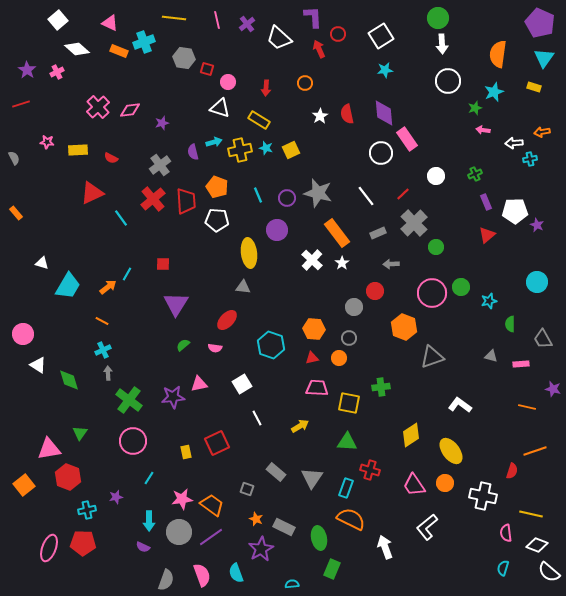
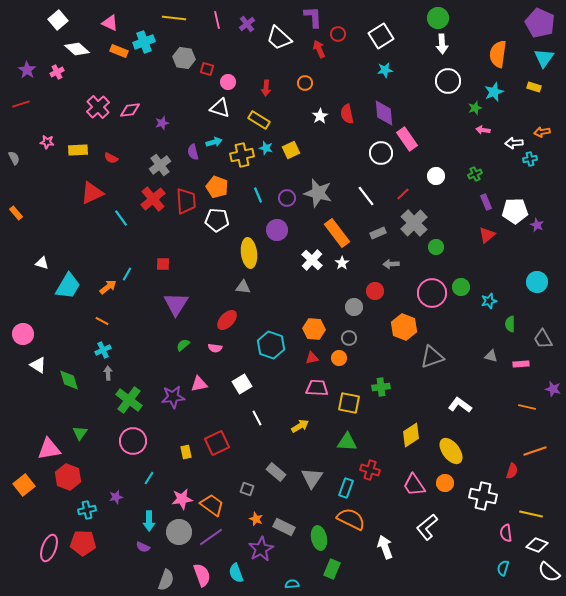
yellow cross at (240, 150): moved 2 px right, 5 px down
